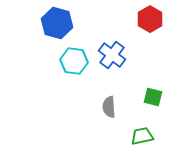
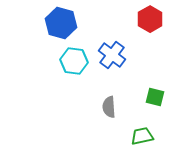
blue hexagon: moved 4 px right
green square: moved 2 px right
